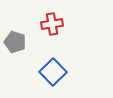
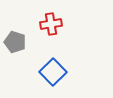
red cross: moved 1 px left
